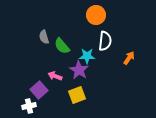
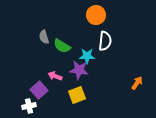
green semicircle: rotated 18 degrees counterclockwise
orange arrow: moved 8 px right, 25 px down
purple star: rotated 24 degrees counterclockwise
